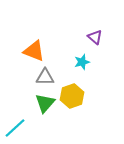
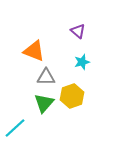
purple triangle: moved 17 px left, 6 px up
gray triangle: moved 1 px right
green triangle: moved 1 px left
